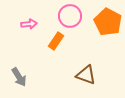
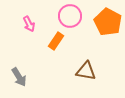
pink arrow: rotated 70 degrees clockwise
brown triangle: moved 4 px up; rotated 10 degrees counterclockwise
